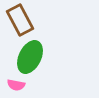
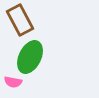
pink semicircle: moved 3 px left, 3 px up
